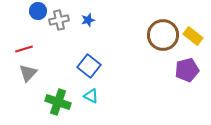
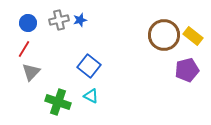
blue circle: moved 10 px left, 12 px down
blue star: moved 8 px left
brown circle: moved 1 px right
red line: rotated 42 degrees counterclockwise
gray triangle: moved 3 px right, 1 px up
